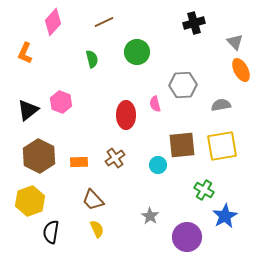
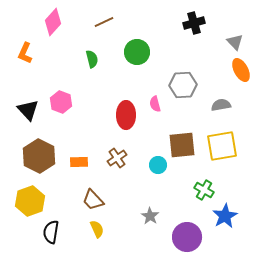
black triangle: rotated 35 degrees counterclockwise
brown cross: moved 2 px right
